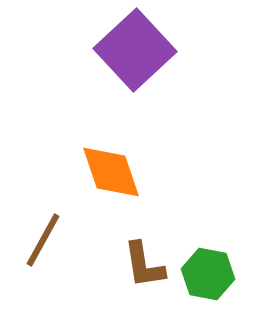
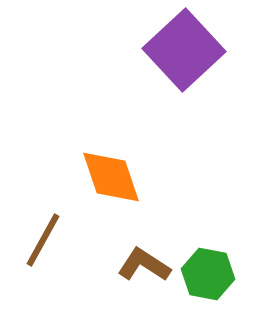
purple square: moved 49 px right
orange diamond: moved 5 px down
brown L-shape: rotated 132 degrees clockwise
